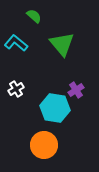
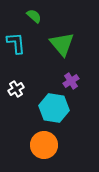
cyan L-shape: rotated 45 degrees clockwise
purple cross: moved 5 px left, 9 px up
cyan hexagon: moved 1 px left
